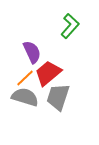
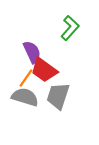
green L-shape: moved 2 px down
red trapezoid: moved 4 px left, 3 px up; rotated 104 degrees counterclockwise
orange line: moved 1 px right; rotated 12 degrees counterclockwise
gray trapezoid: moved 1 px up
